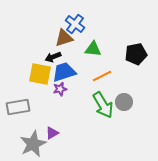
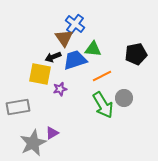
brown triangle: rotated 48 degrees counterclockwise
blue trapezoid: moved 11 px right, 12 px up
gray circle: moved 4 px up
gray star: moved 1 px up
